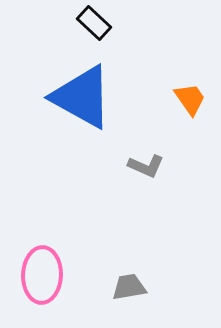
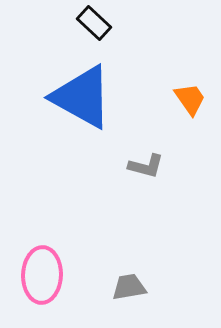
gray L-shape: rotated 9 degrees counterclockwise
